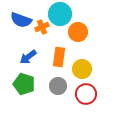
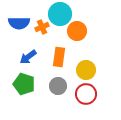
blue semicircle: moved 2 px left, 3 px down; rotated 20 degrees counterclockwise
orange circle: moved 1 px left, 1 px up
yellow circle: moved 4 px right, 1 px down
